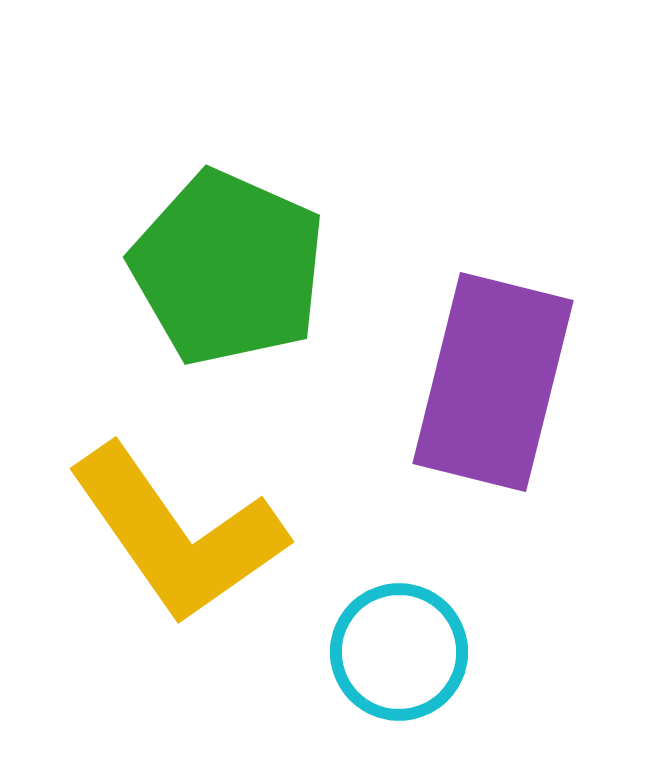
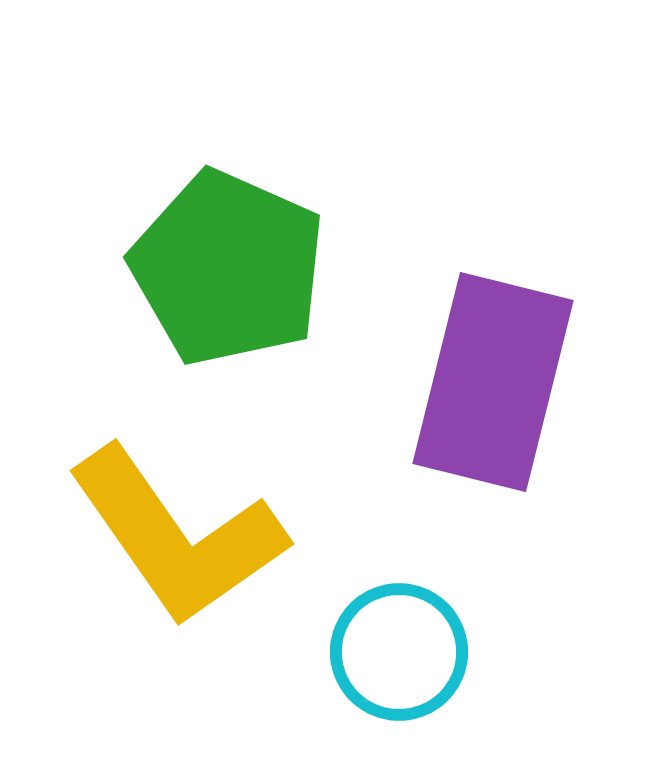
yellow L-shape: moved 2 px down
